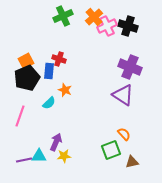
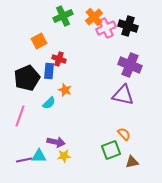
pink cross: moved 1 px left, 2 px down
orange square: moved 13 px right, 20 px up
purple cross: moved 2 px up
purple triangle: rotated 20 degrees counterclockwise
purple arrow: rotated 78 degrees clockwise
